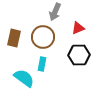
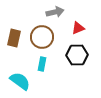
gray arrow: rotated 126 degrees counterclockwise
brown circle: moved 1 px left
black hexagon: moved 2 px left
cyan semicircle: moved 4 px left, 3 px down
